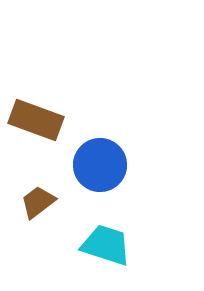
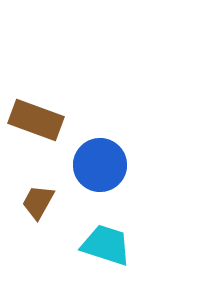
brown trapezoid: rotated 24 degrees counterclockwise
